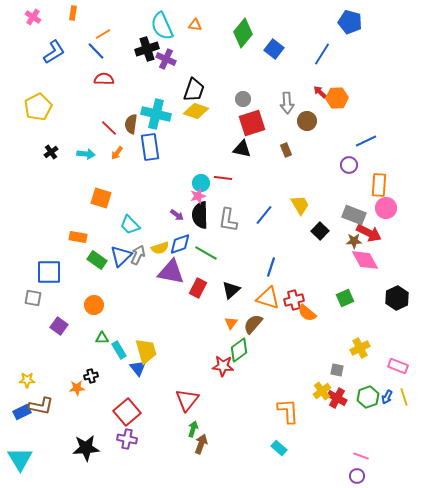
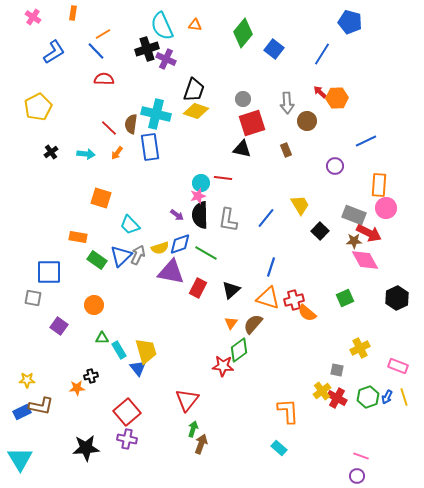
purple circle at (349, 165): moved 14 px left, 1 px down
blue line at (264, 215): moved 2 px right, 3 px down
